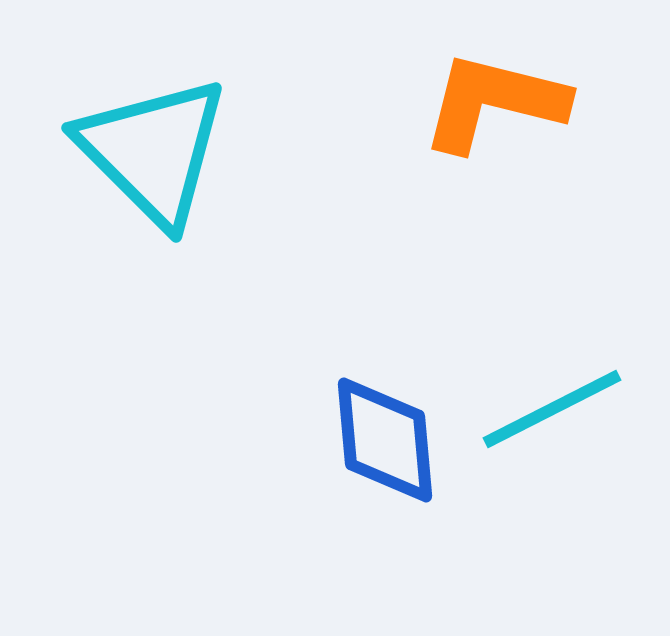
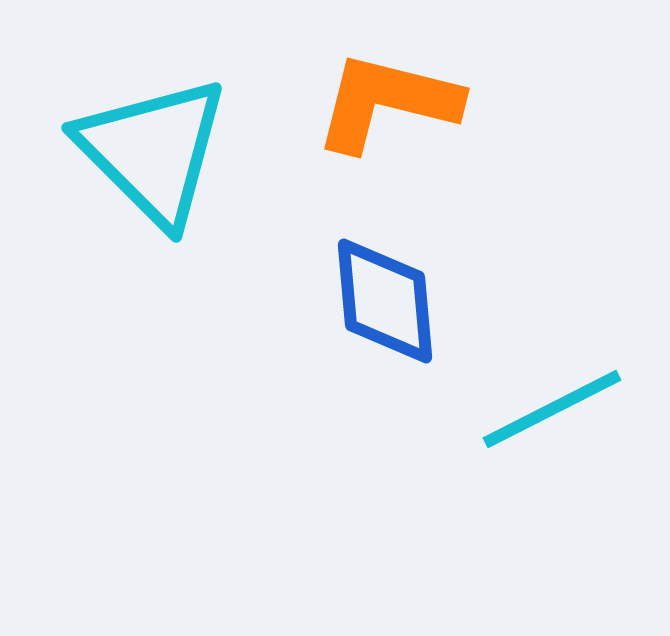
orange L-shape: moved 107 px left
blue diamond: moved 139 px up
